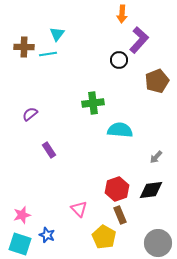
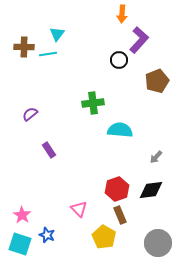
pink star: rotated 24 degrees counterclockwise
